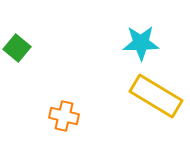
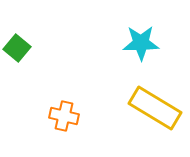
yellow rectangle: moved 1 px left, 12 px down
